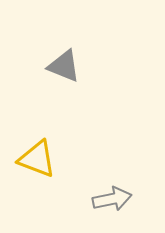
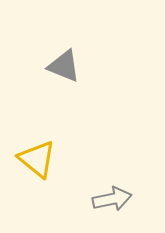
yellow triangle: rotated 18 degrees clockwise
